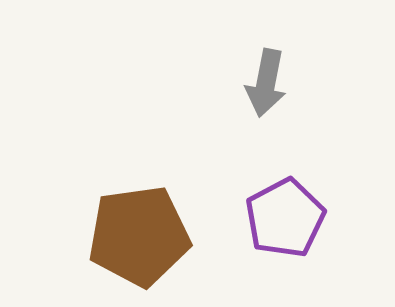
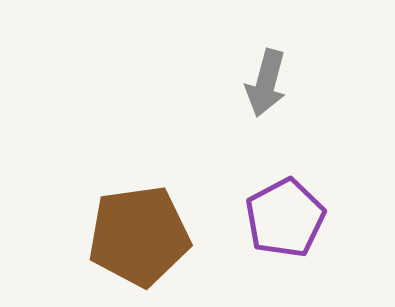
gray arrow: rotated 4 degrees clockwise
